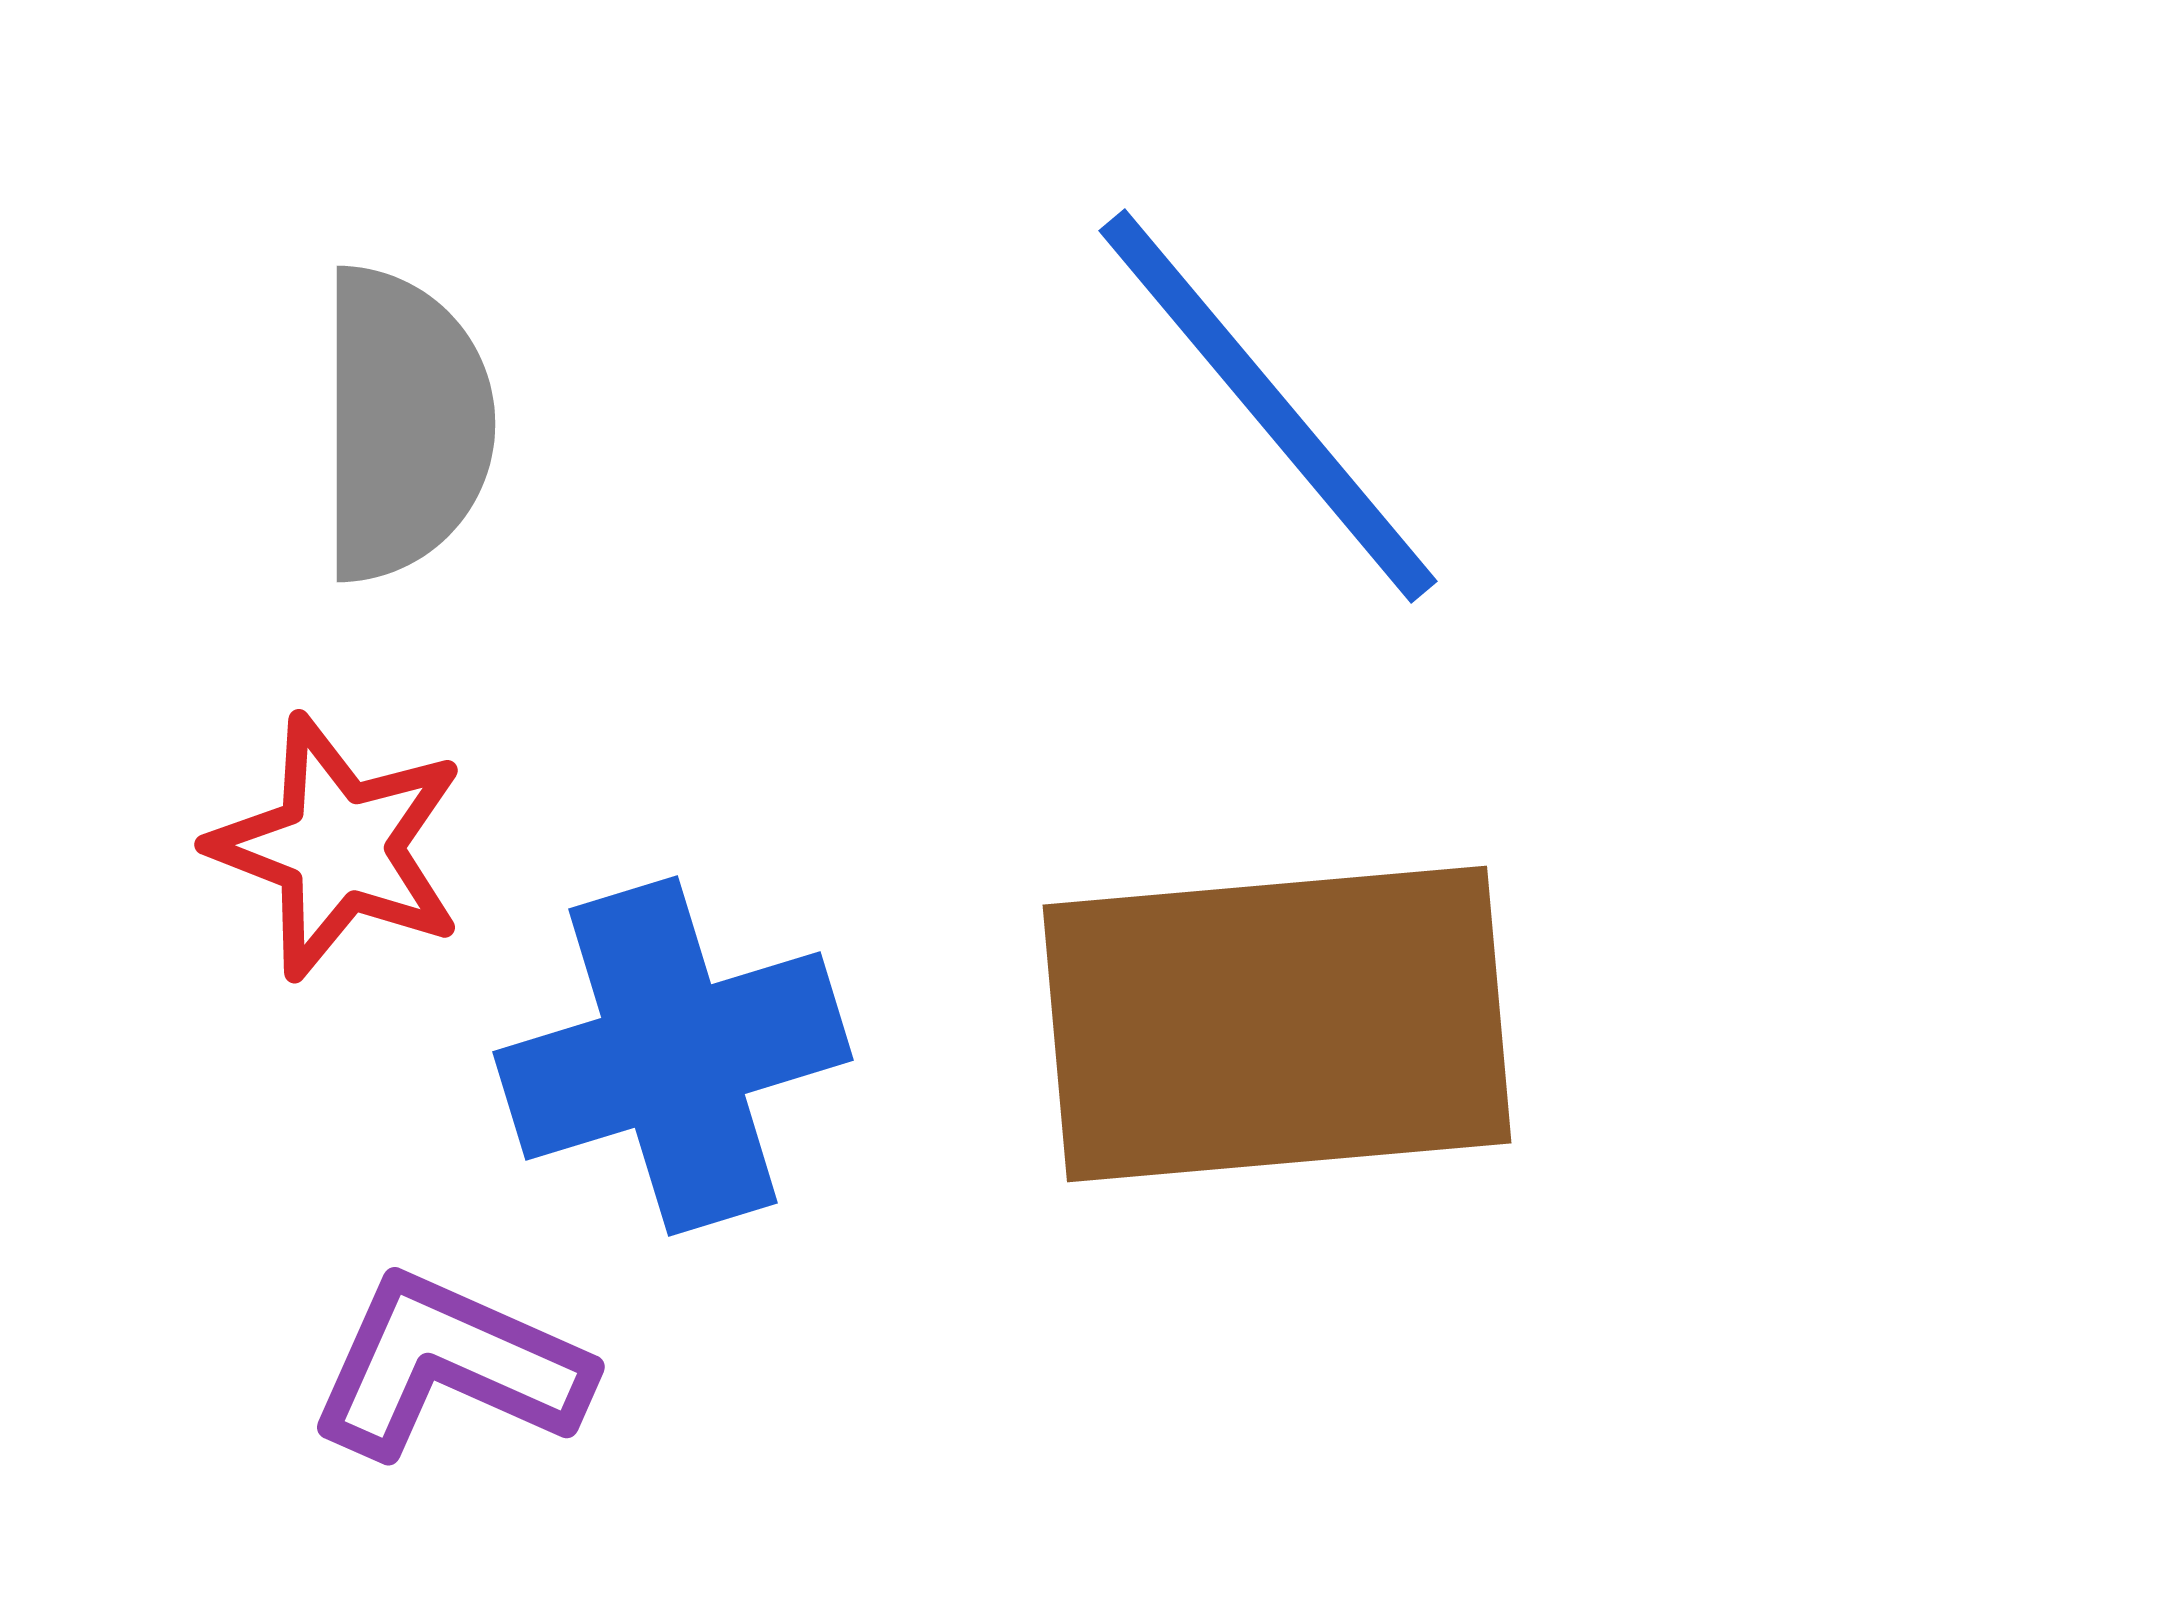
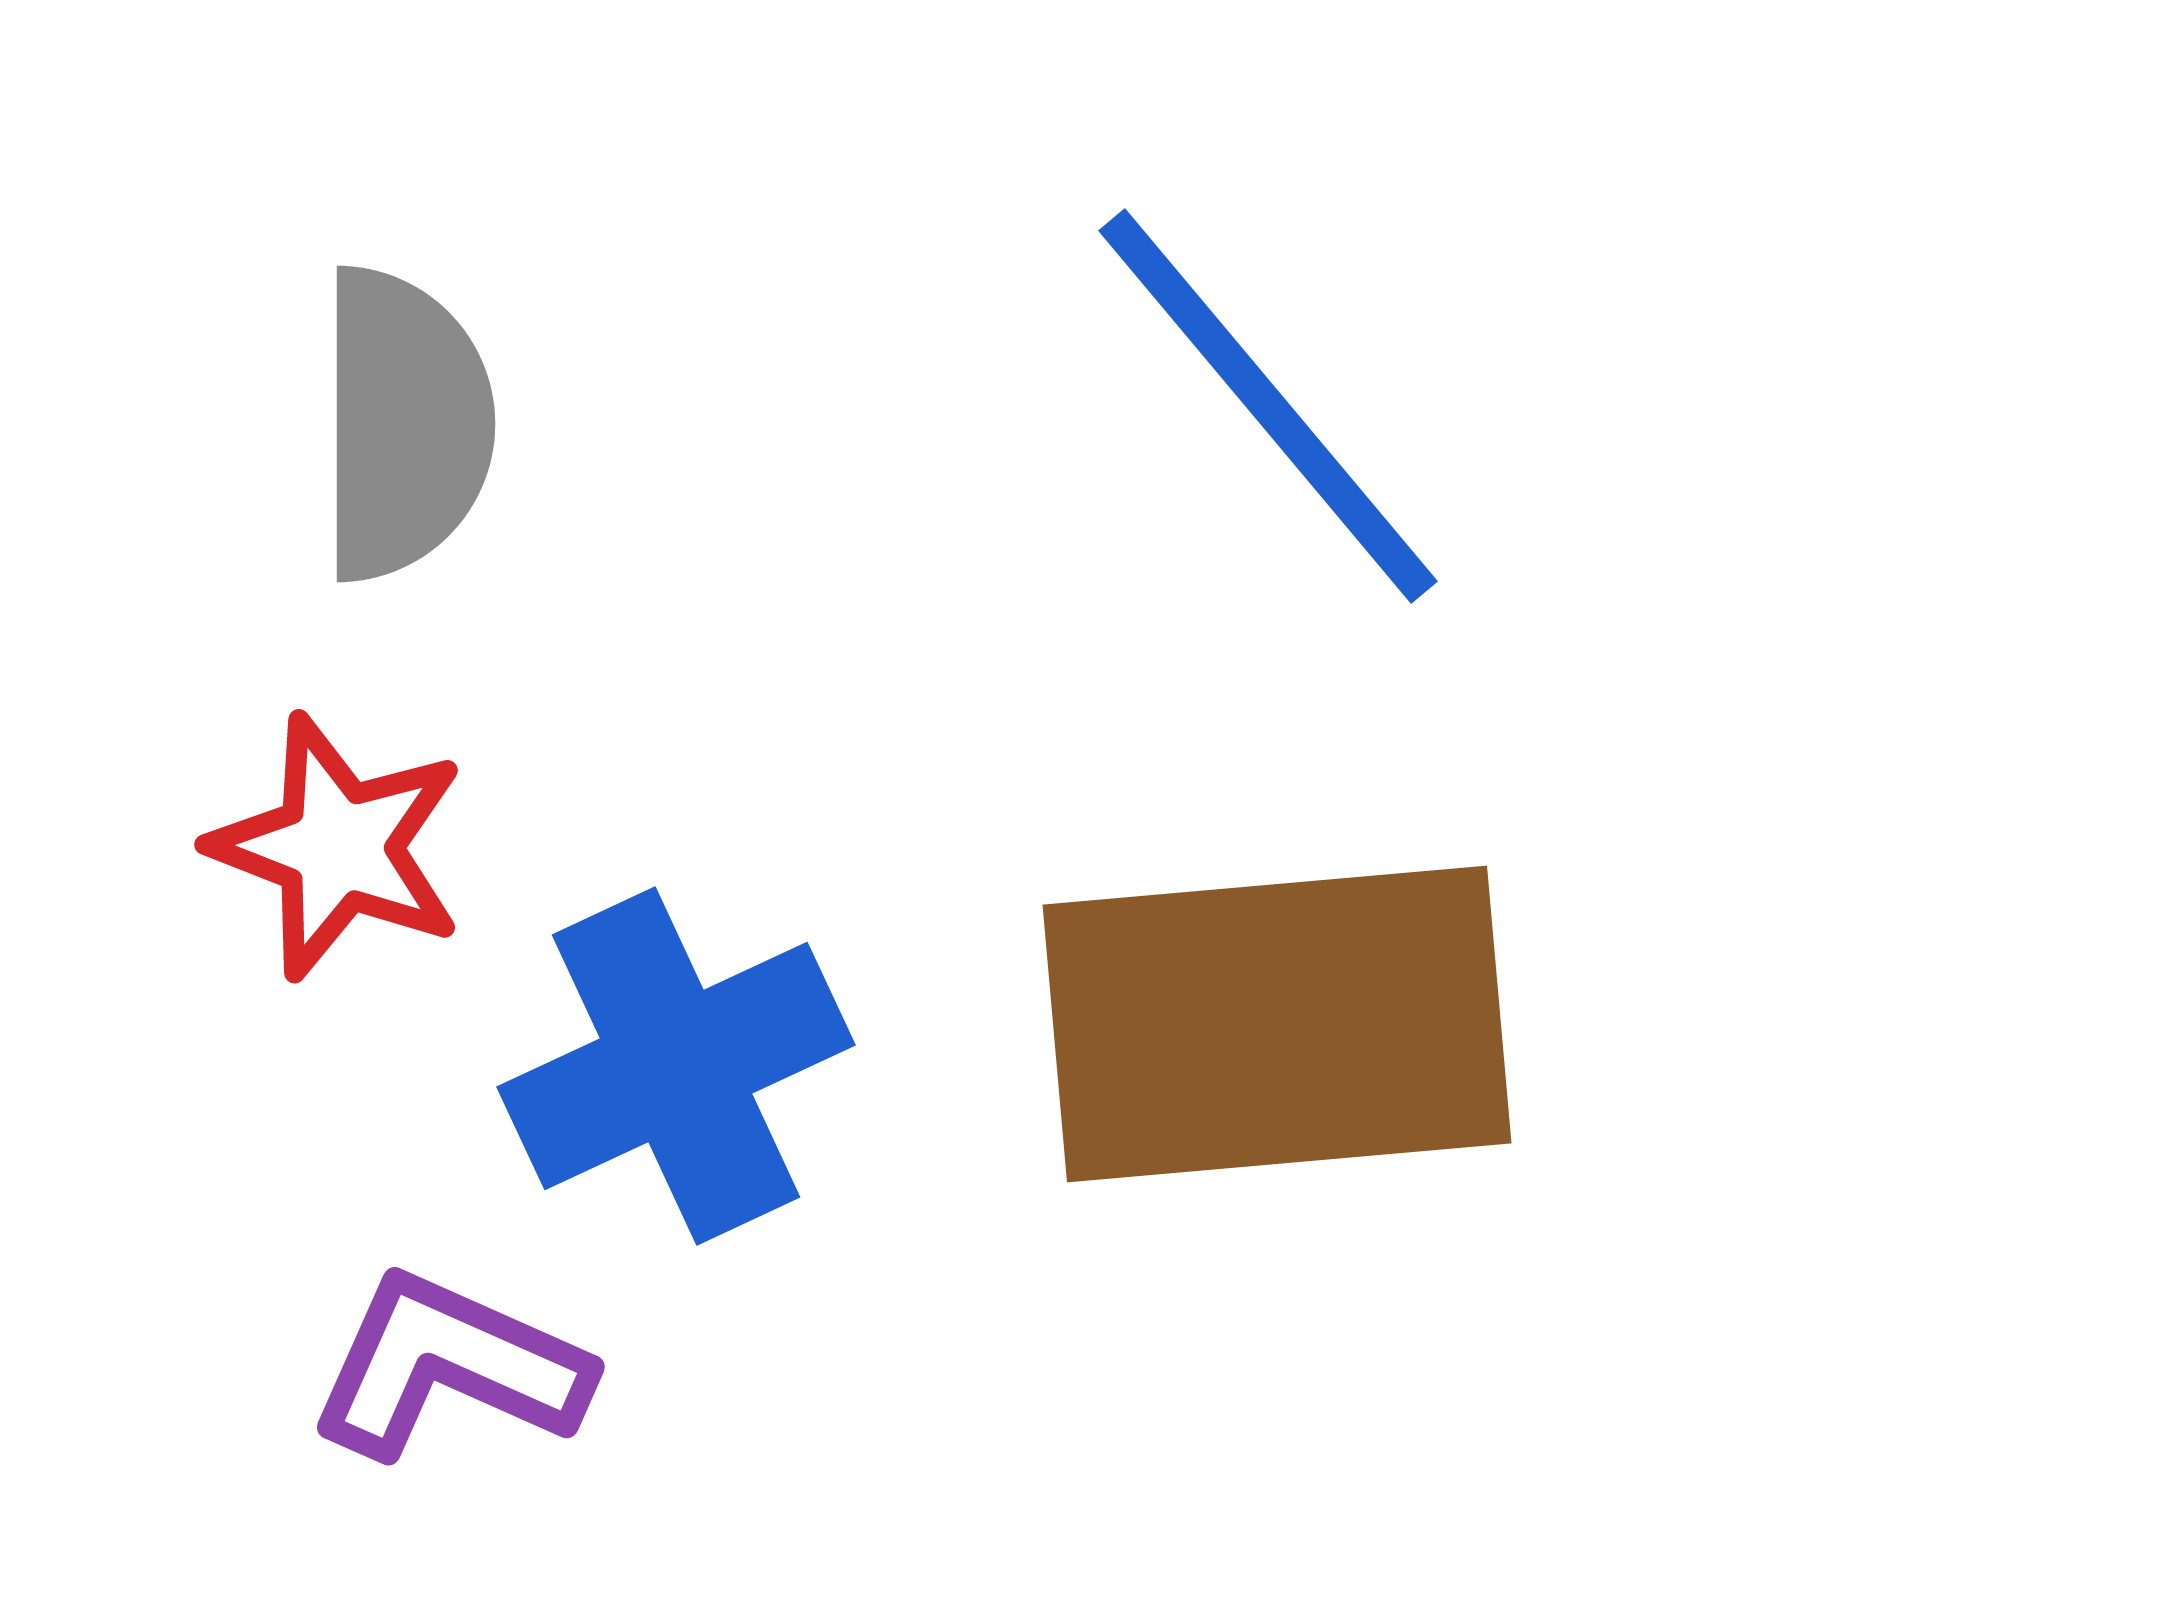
blue cross: moved 3 px right, 10 px down; rotated 8 degrees counterclockwise
